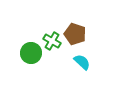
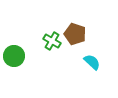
green circle: moved 17 px left, 3 px down
cyan semicircle: moved 10 px right
